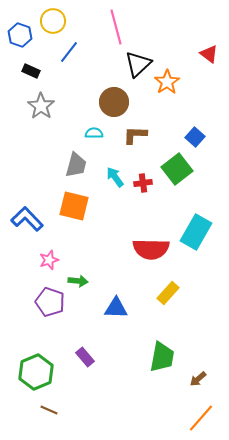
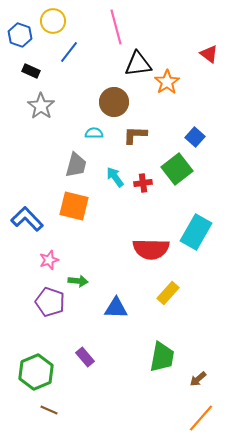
black triangle: rotated 36 degrees clockwise
